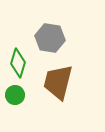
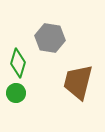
brown trapezoid: moved 20 px right
green circle: moved 1 px right, 2 px up
